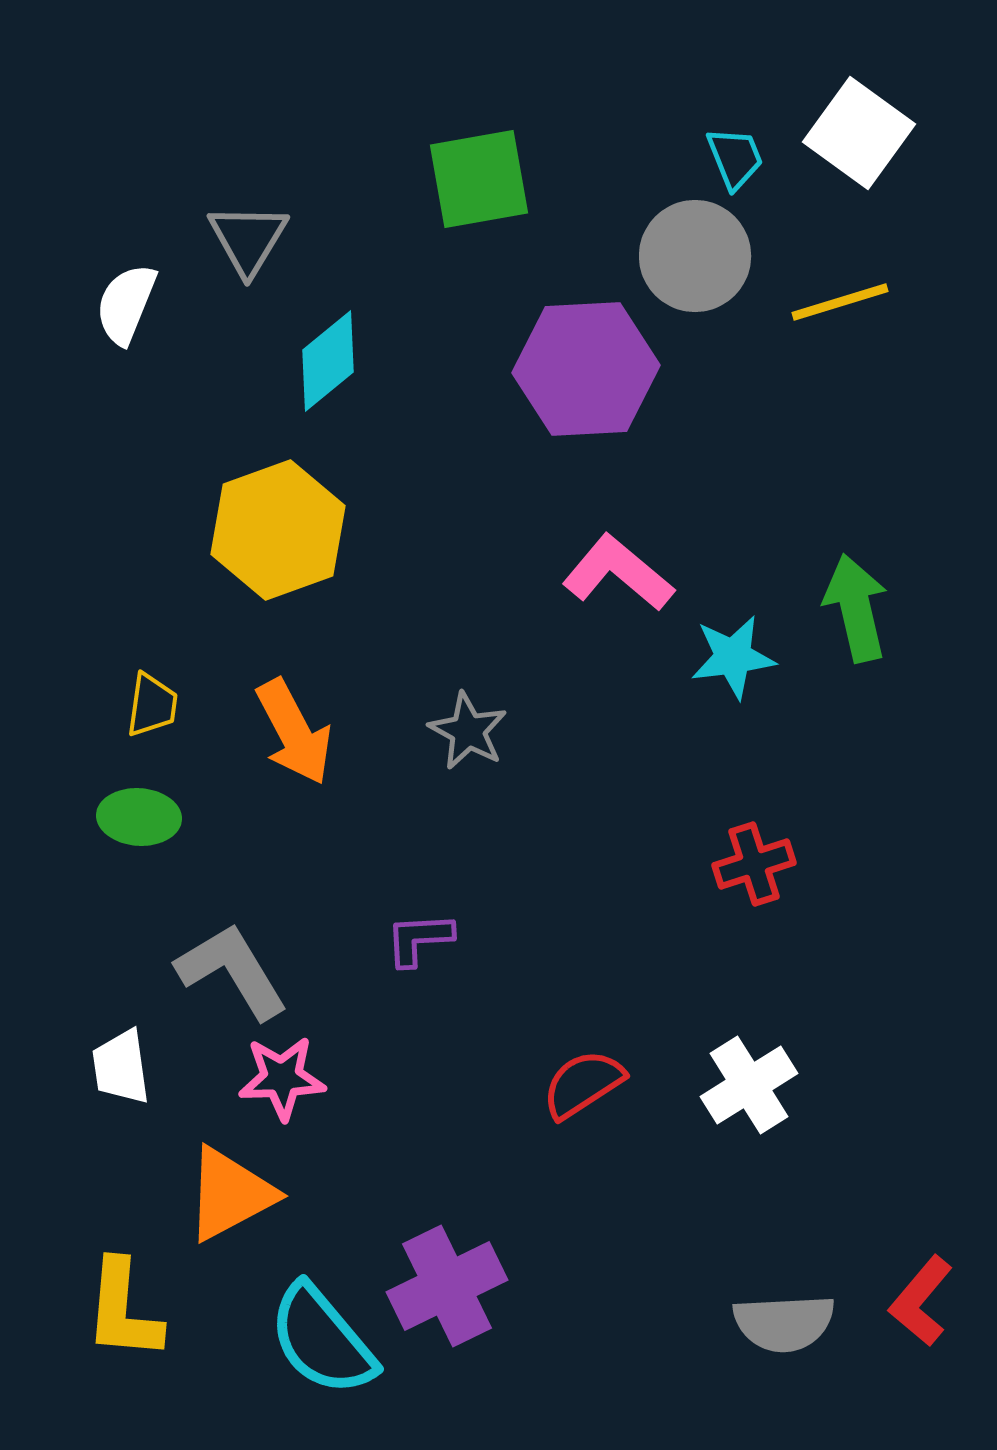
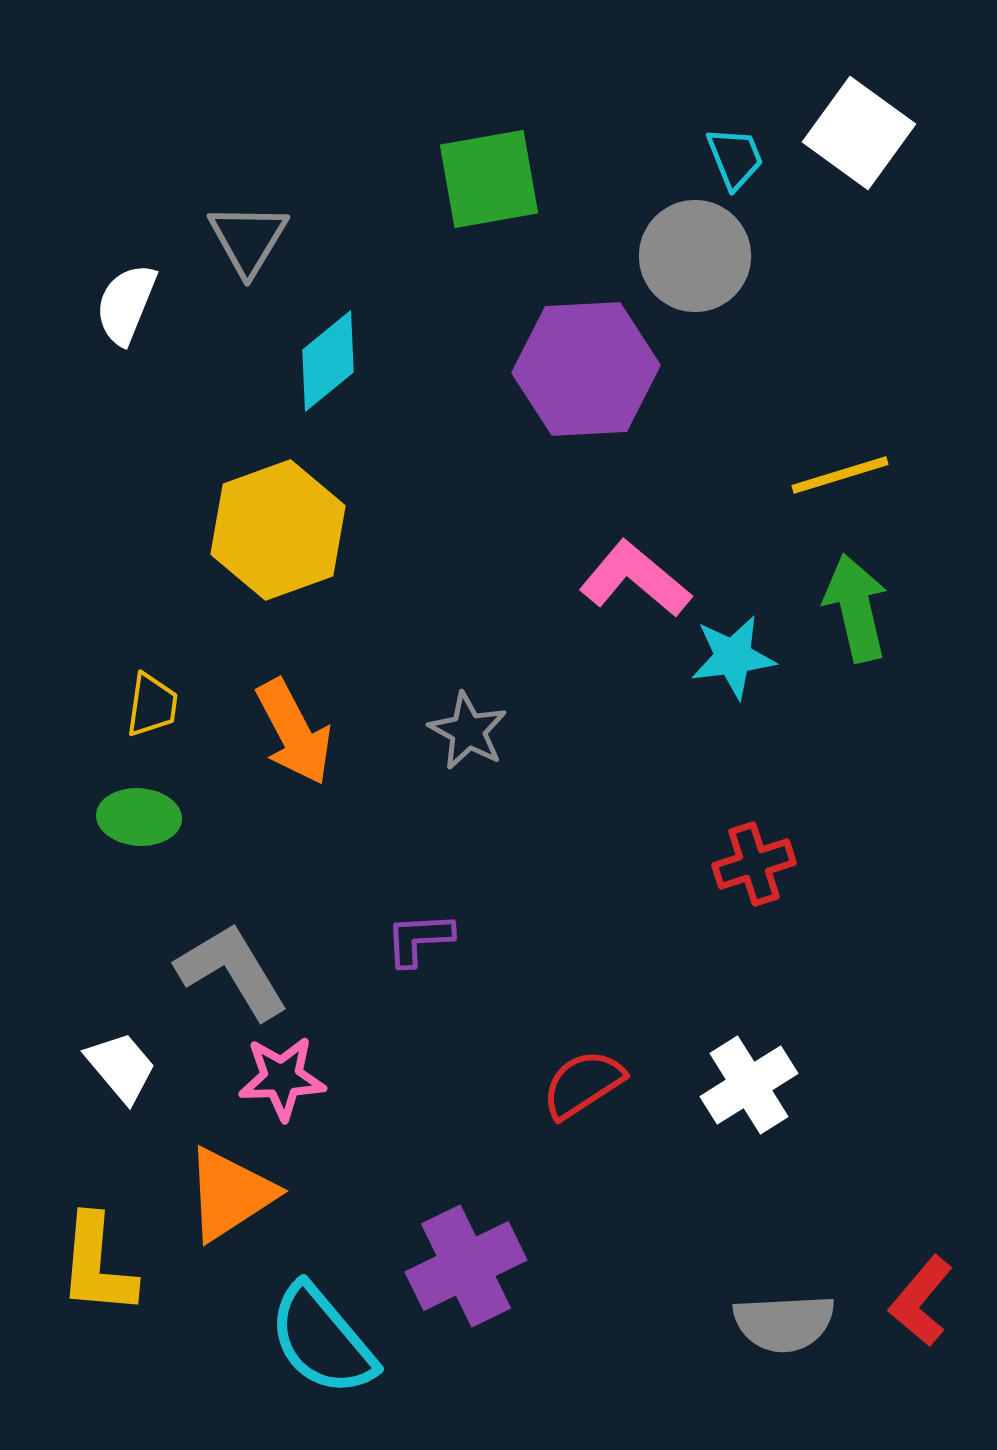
green square: moved 10 px right
yellow line: moved 173 px down
pink L-shape: moved 17 px right, 6 px down
white trapezoid: rotated 148 degrees clockwise
orange triangle: rotated 5 degrees counterclockwise
purple cross: moved 19 px right, 20 px up
yellow L-shape: moved 26 px left, 45 px up
